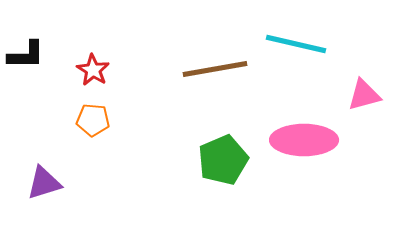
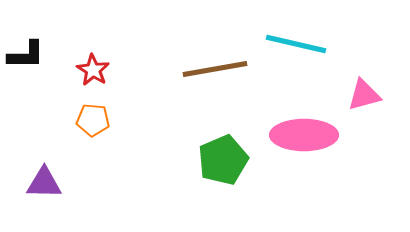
pink ellipse: moved 5 px up
purple triangle: rotated 18 degrees clockwise
